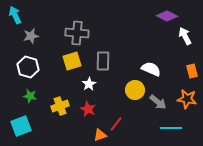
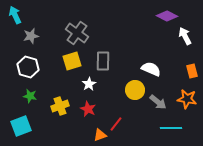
gray cross: rotated 30 degrees clockwise
